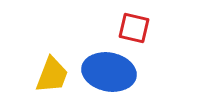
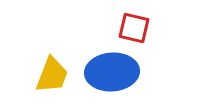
blue ellipse: moved 3 px right; rotated 15 degrees counterclockwise
